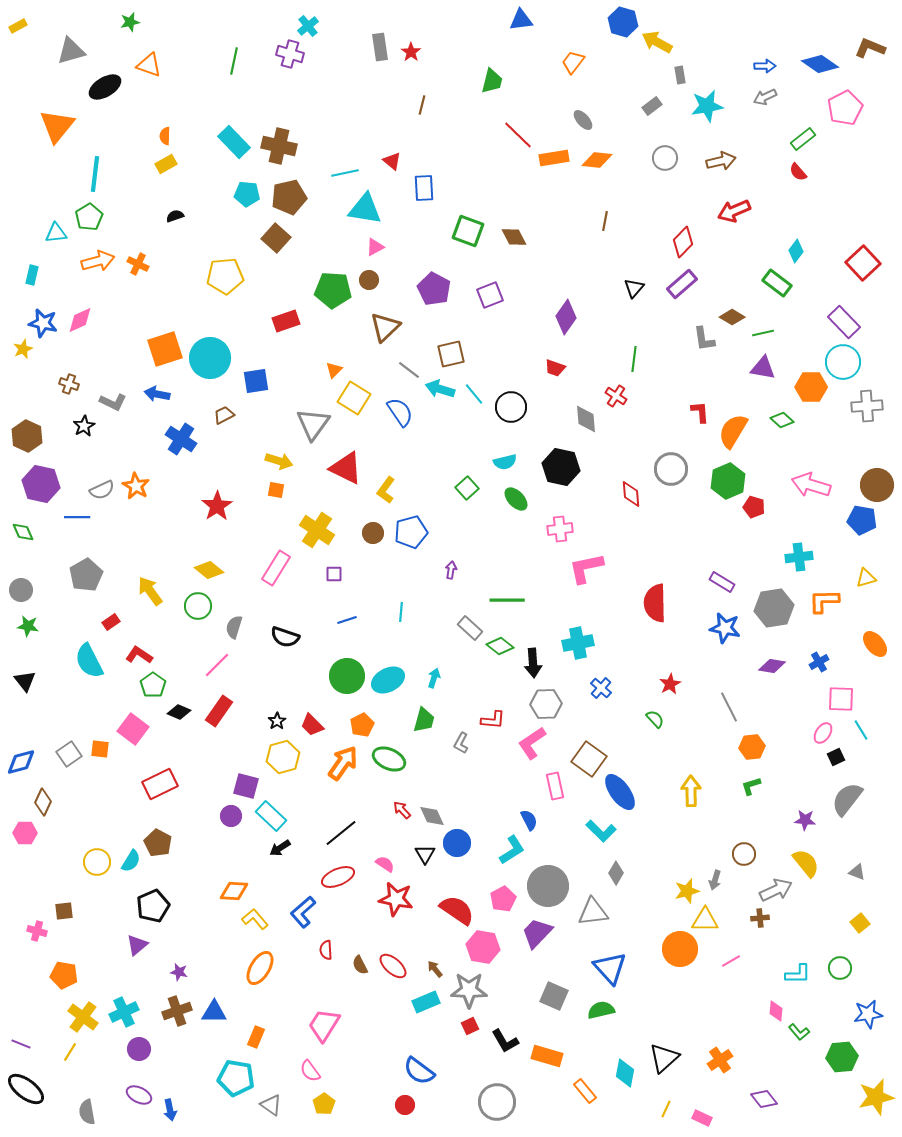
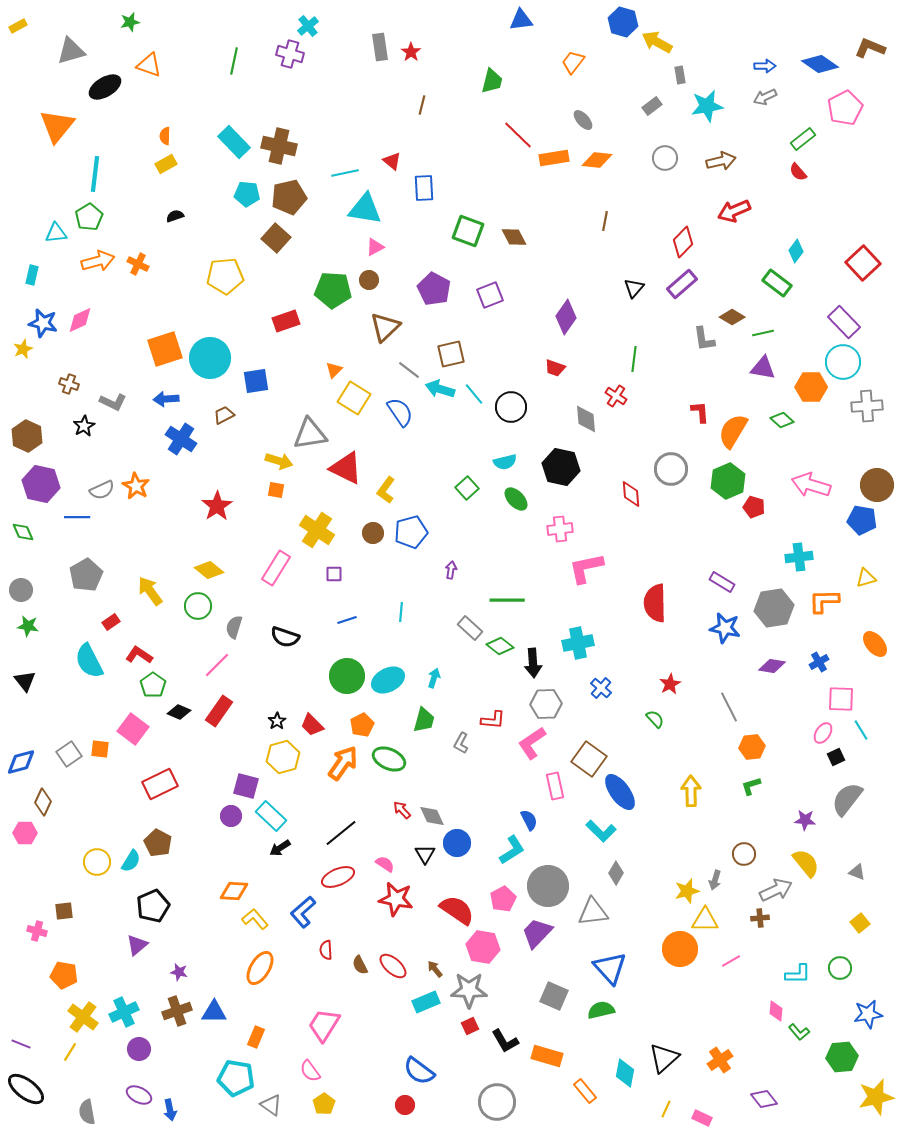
blue arrow at (157, 394): moved 9 px right, 5 px down; rotated 15 degrees counterclockwise
gray triangle at (313, 424): moved 3 px left, 10 px down; rotated 45 degrees clockwise
